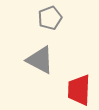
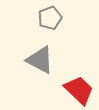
red trapezoid: rotated 132 degrees clockwise
